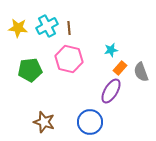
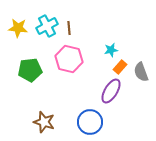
orange rectangle: moved 1 px up
